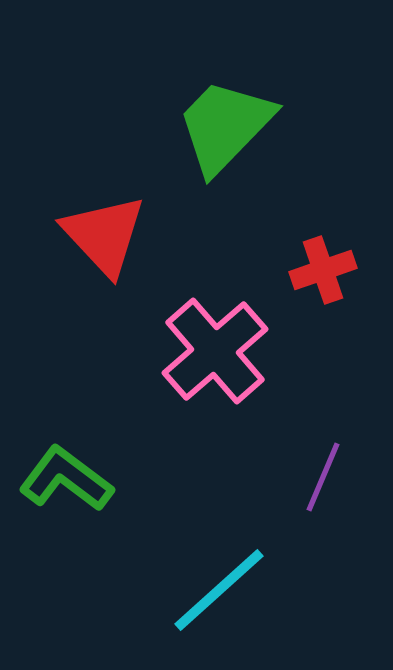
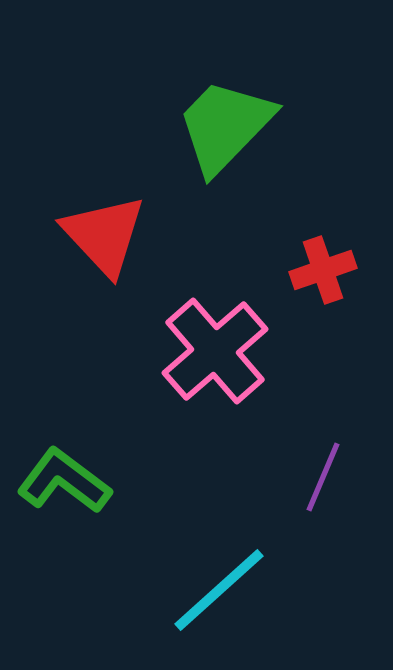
green L-shape: moved 2 px left, 2 px down
